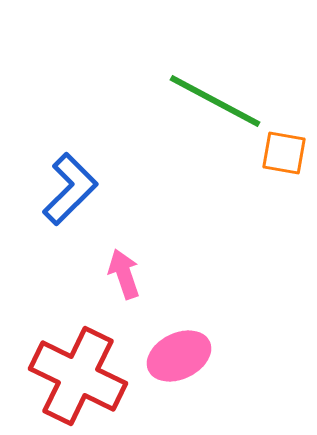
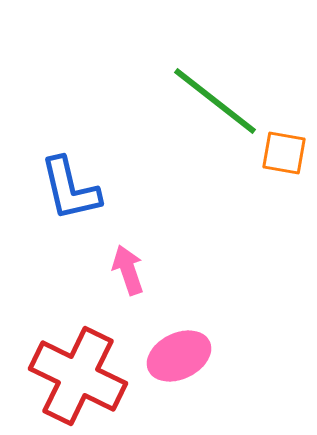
green line: rotated 10 degrees clockwise
blue L-shape: rotated 122 degrees clockwise
pink arrow: moved 4 px right, 4 px up
